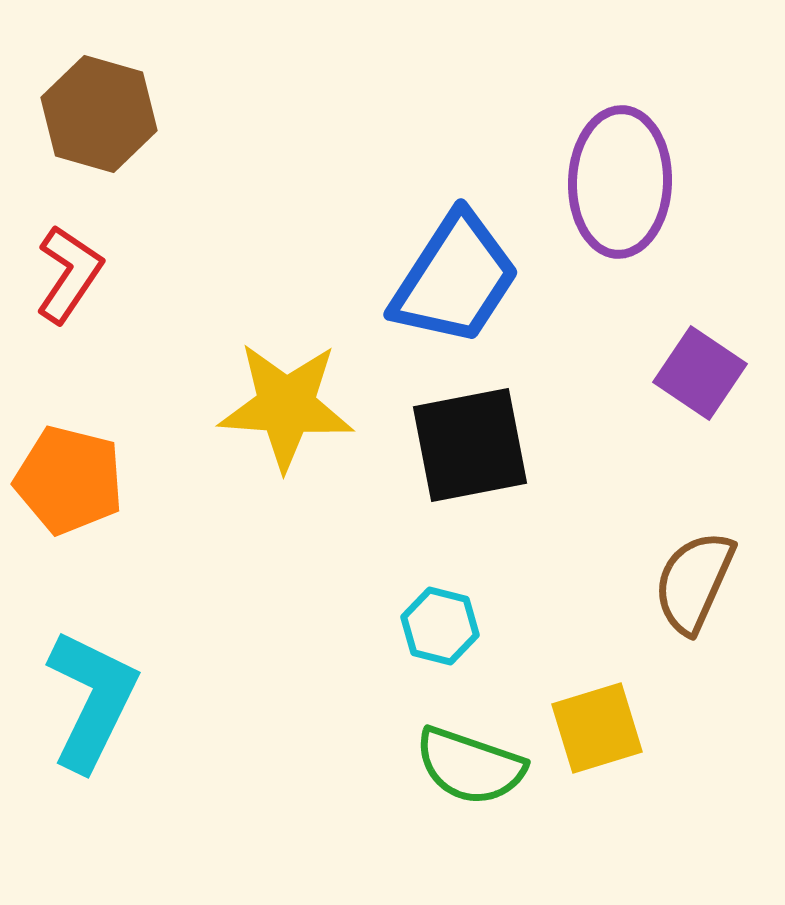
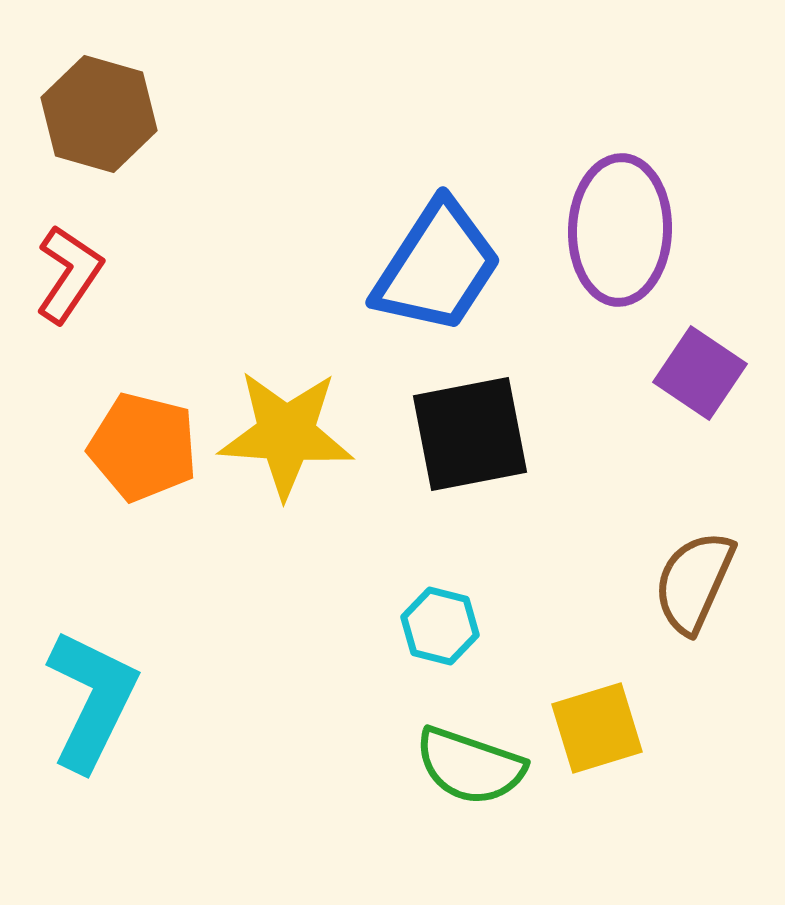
purple ellipse: moved 48 px down
blue trapezoid: moved 18 px left, 12 px up
yellow star: moved 28 px down
black square: moved 11 px up
orange pentagon: moved 74 px right, 33 px up
